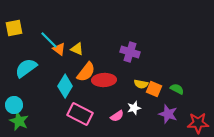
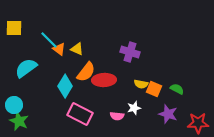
yellow square: rotated 12 degrees clockwise
pink semicircle: rotated 40 degrees clockwise
